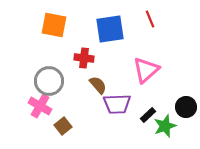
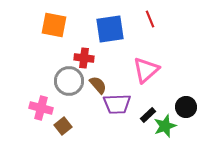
gray circle: moved 20 px right
pink cross: moved 1 px right, 2 px down; rotated 15 degrees counterclockwise
